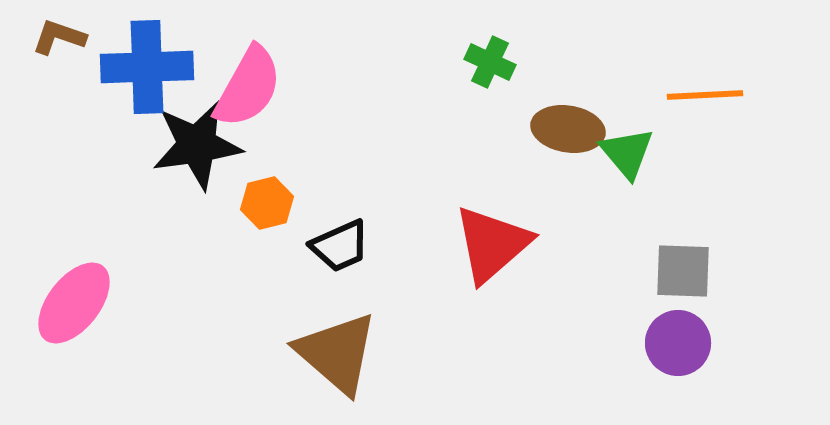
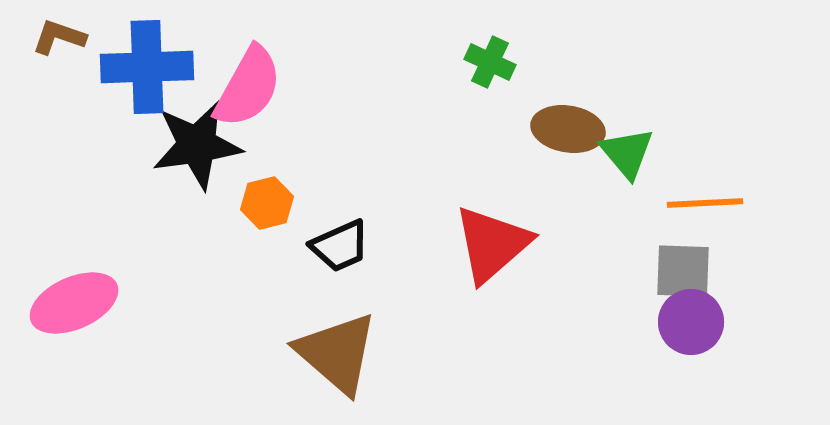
orange line: moved 108 px down
pink ellipse: rotated 28 degrees clockwise
purple circle: moved 13 px right, 21 px up
